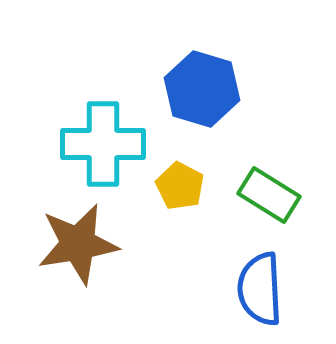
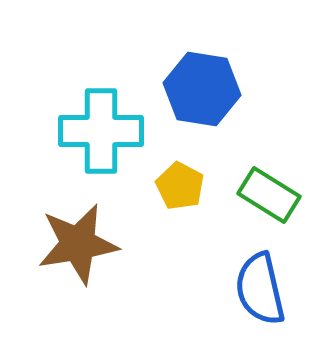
blue hexagon: rotated 8 degrees counterclockwise
cyan cross: moved 2 px left, 13 px up
blue semicircle: rotated 10 degrees counterclockwise
